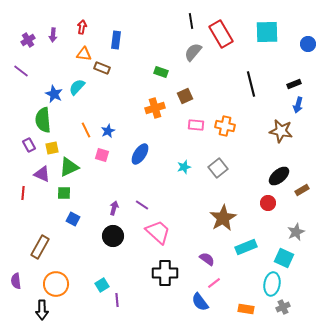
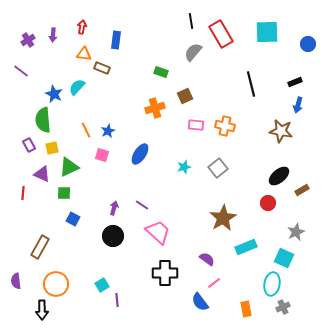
black rectangle at (294, 84): moved 1 px right, 2 px up
orange rectangle at (246, 309): rotated 70 degrees clockwise
